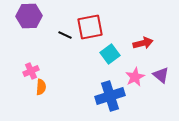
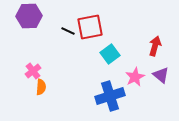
black line: moved 3 px right, 4 px up
red arrow: moved 12 px right, 3 px down; rotated 60 degrees counterclockwise
pink cross: moved 2 px right; rotated 14 degrees counterclockwise
